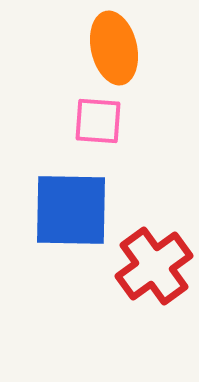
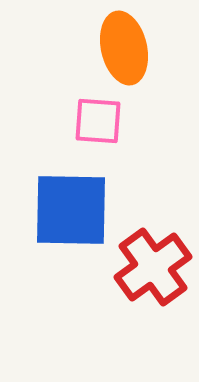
orange ellipse: moved 10 px right
red cross: moved 1 px left, 1 px down
